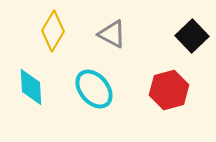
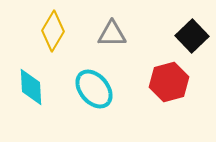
gray triangle: rotated 28 degrees counterclockwise
red hexagon: moved 8 px up
